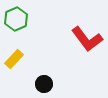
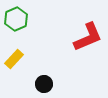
red L-shape: moved 1 px right, 2 px up; rotated 76 degrees counterclockwise
